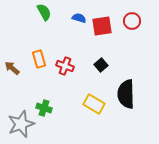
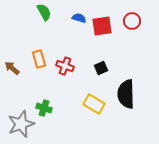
black square: moved 3 px down; rotated 16 degrees clockwise
